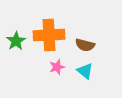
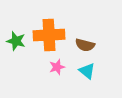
green star: rotated 24 degrees counterclockwise
cyan triangle: moved 2 px right
